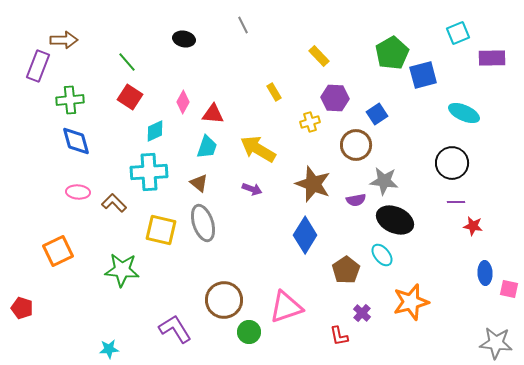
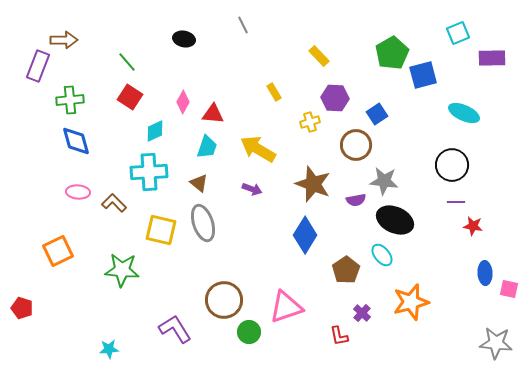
black circle at (452, 163): moved 2 px down
